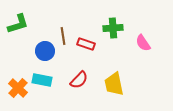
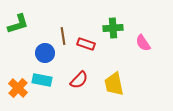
blue circle: moved 2 px down
